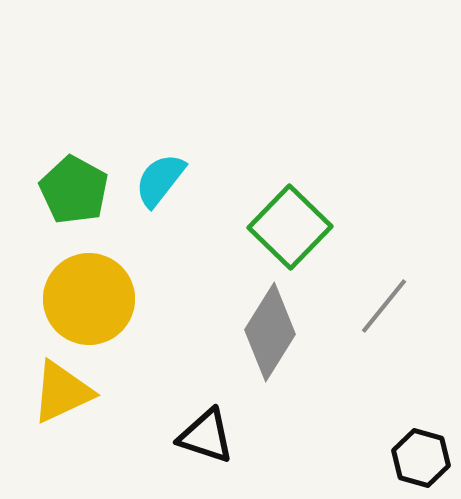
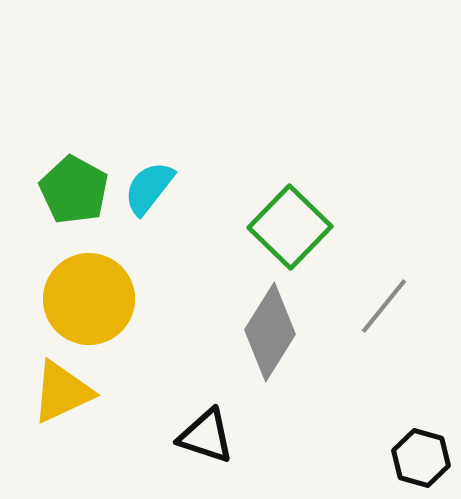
cyan semicircle: moved 11 px left, 8 px down
